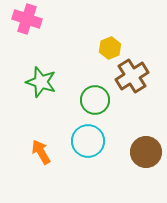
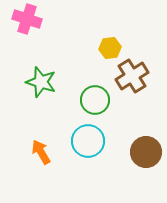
yellow hexagon: rotated 15 degrees clockwise
